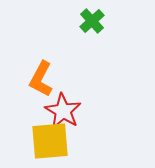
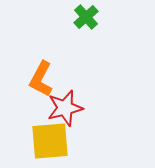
green cross: moved 6 px left, 4 px up
red star: moved 2 px right, 3 px up; rotated 27 degrees clockwise
